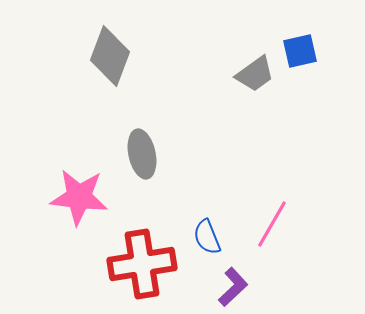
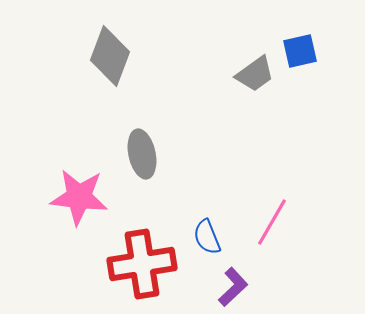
pink line: moved 2 px up
